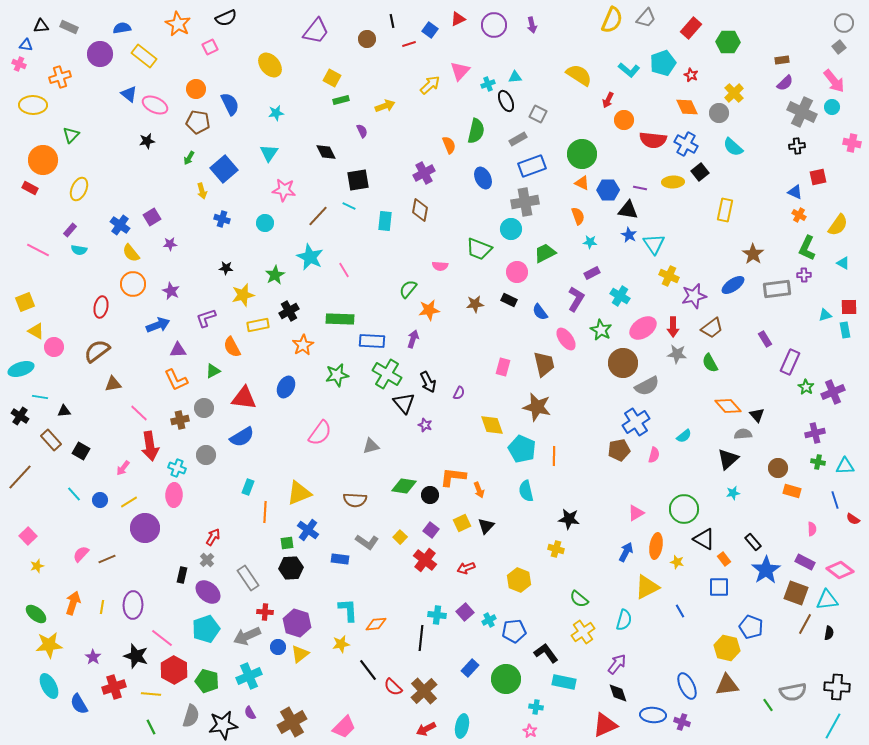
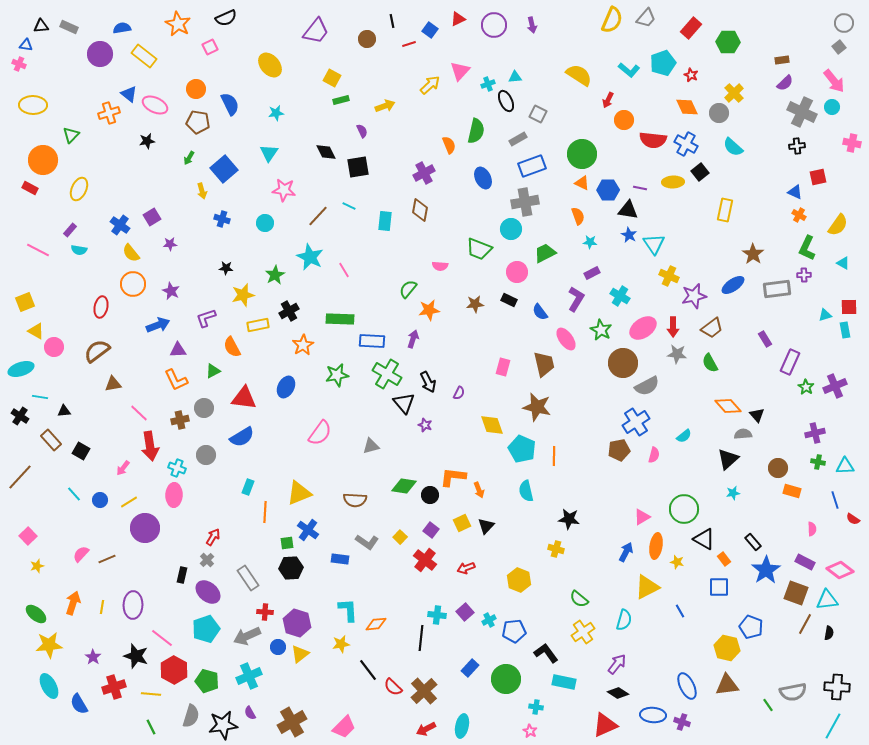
orange cross at (60, 77): moved 49 px right, 36 px down
black square at (358, 180): moved 13 px up
purple cross at (833, 392): moved 2 px right, 6 px up
pink triangle at (636, 513): moved 6 px right, 4 px down
black diamond at (618, 693): rotated 40 degrees counterclockwise
